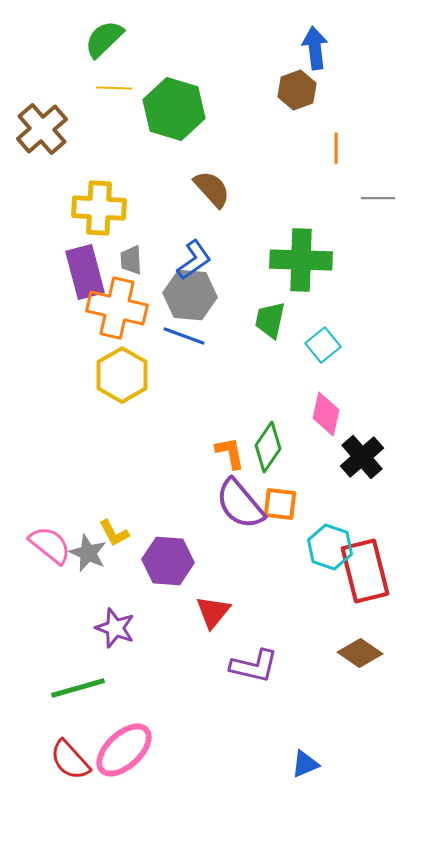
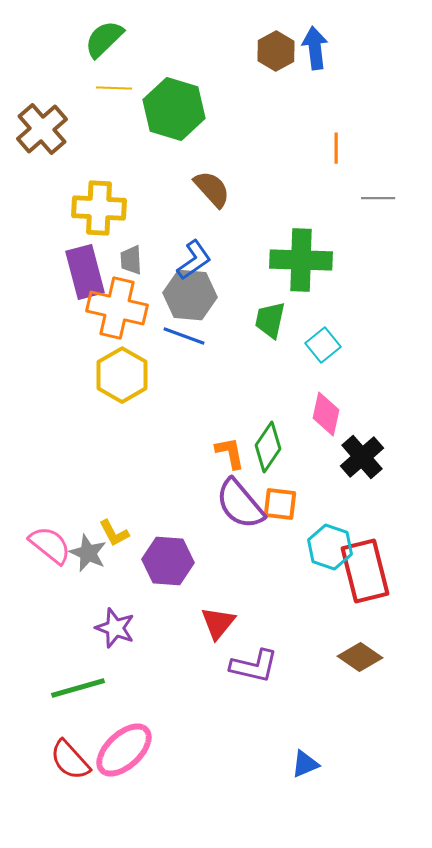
brown hexagon: moved 21 px left, 39 px up; rotated 9 degrees counterclockwise
red triangle: moved 5 px right, 11 px down
brown diamond: moved 4 px down
